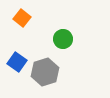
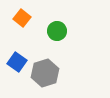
green circle: moved 6 px left, 8 px up
gray hexagon: moved 1 px down
